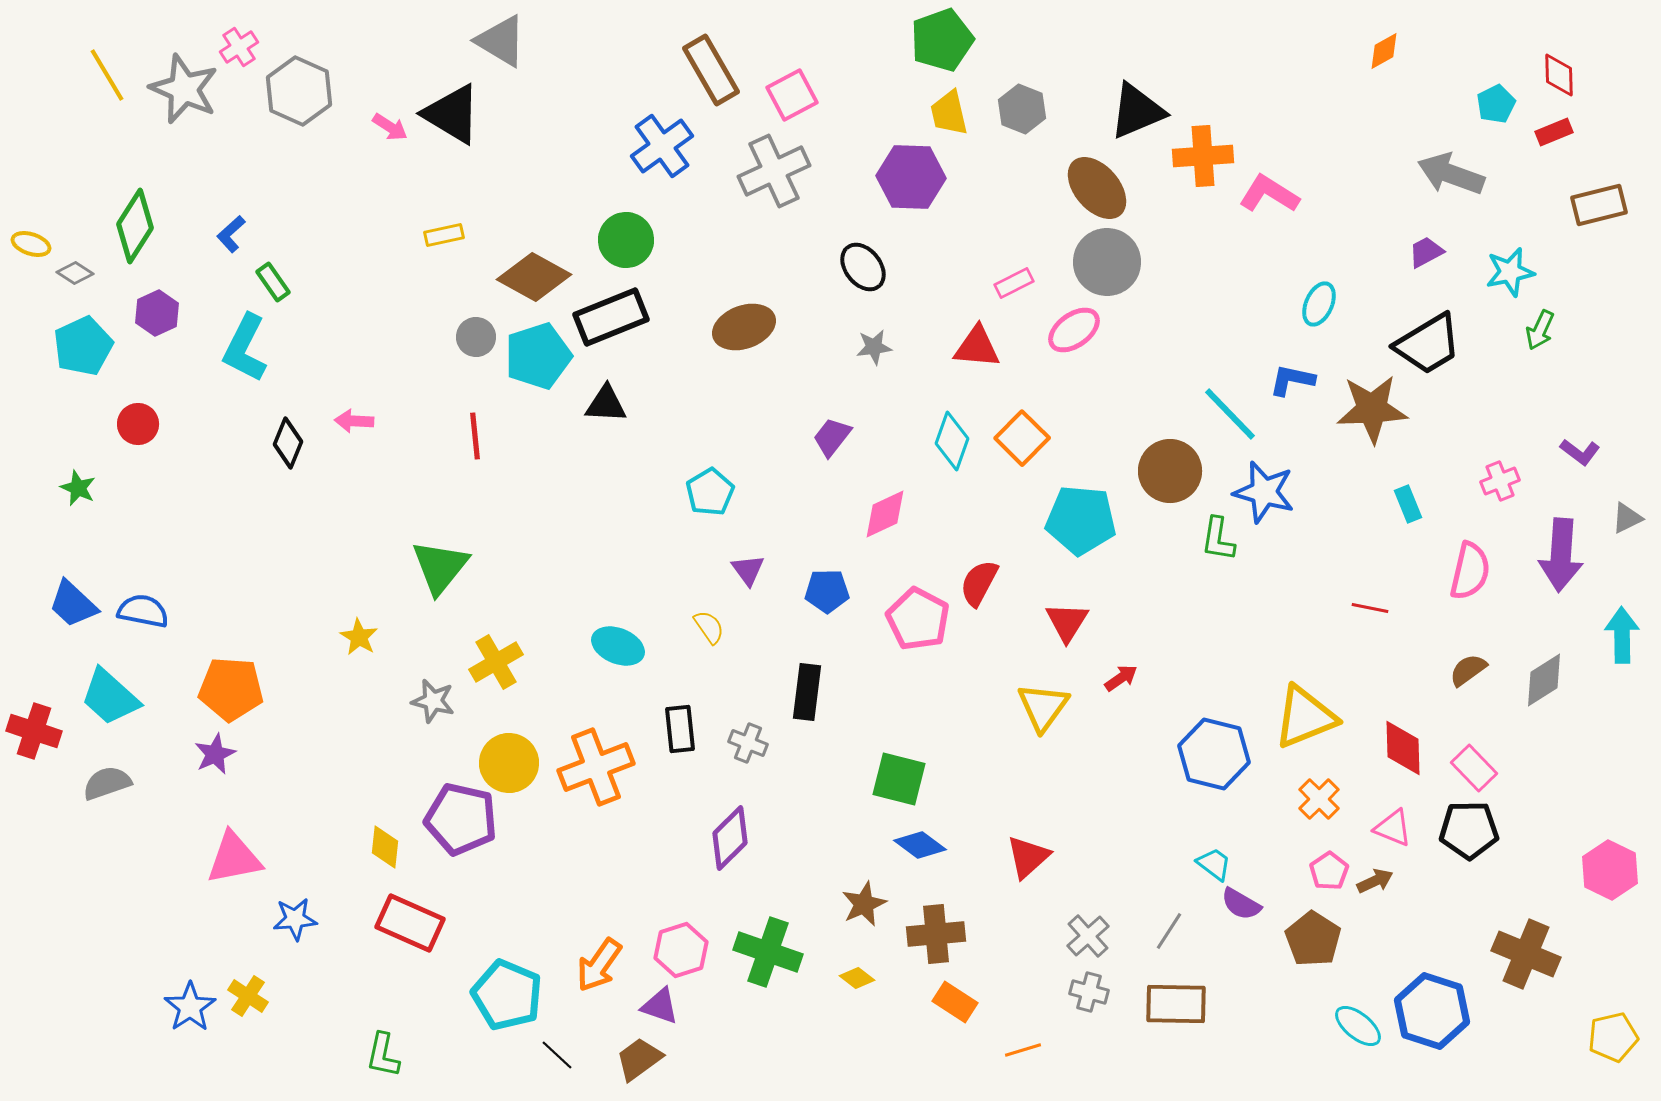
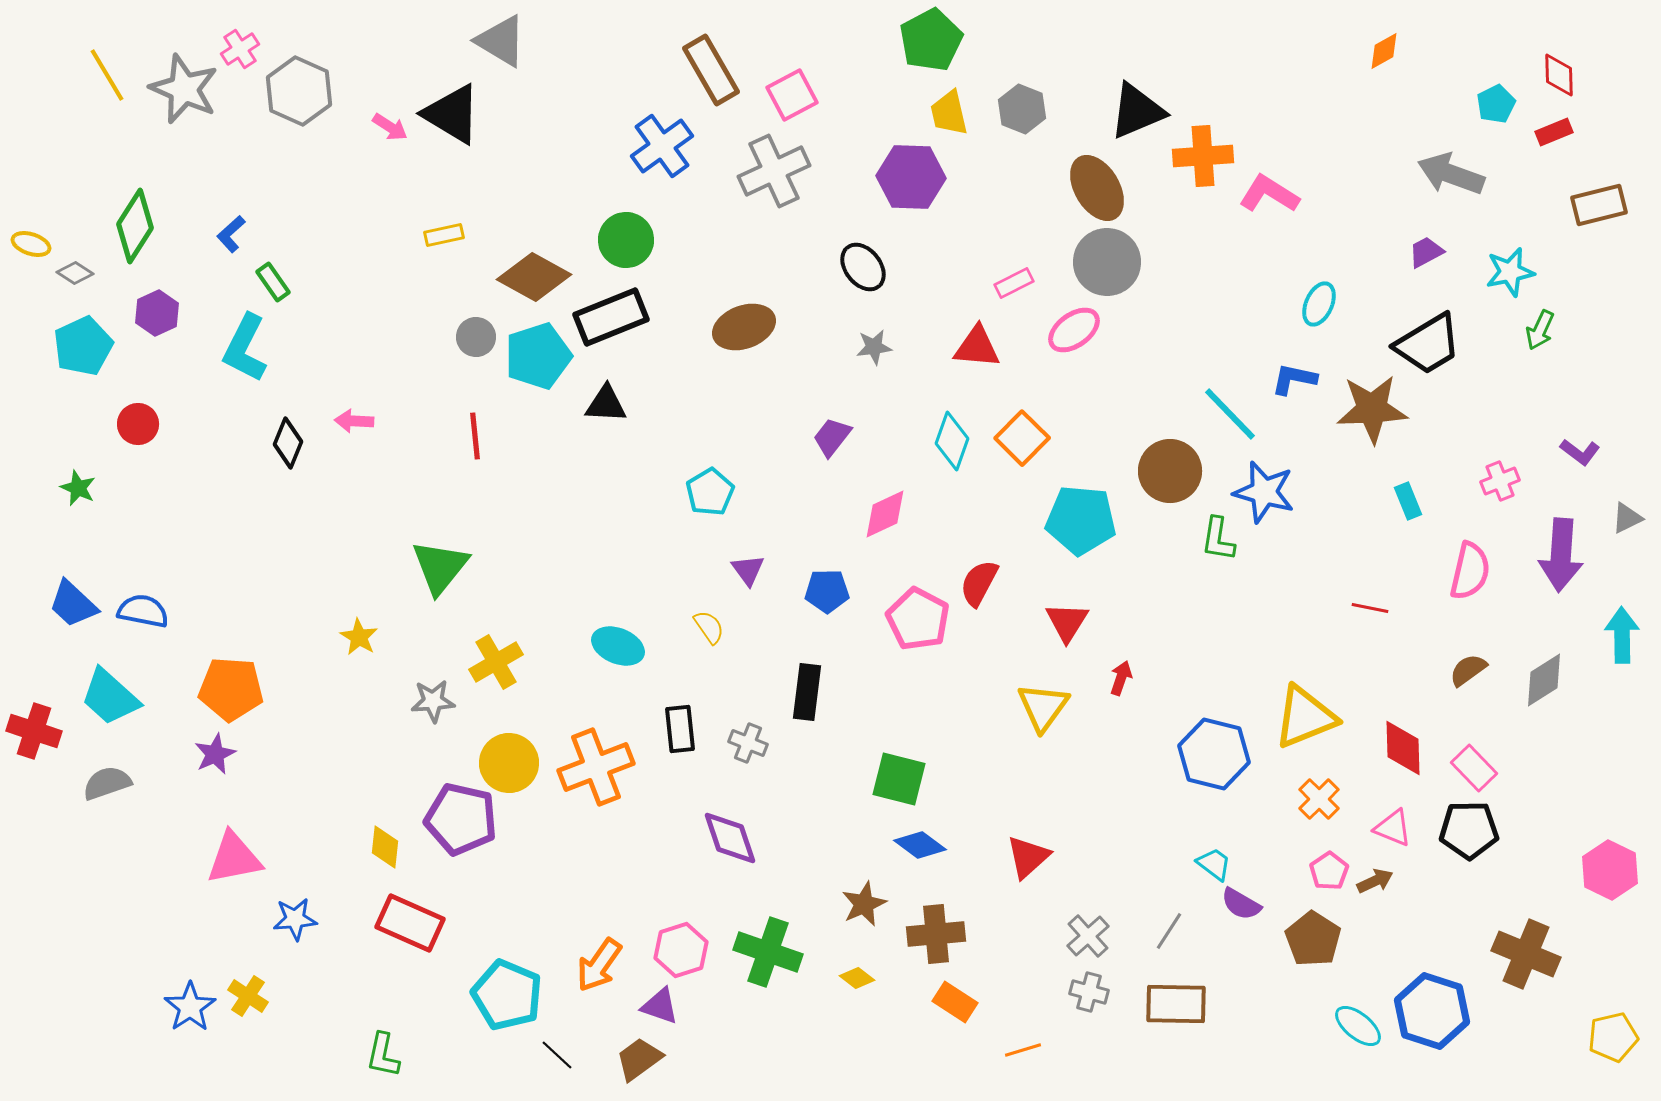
green pentagon at (942, 40): moved 11 px left; rotated 8 degrees counterclockwise
pink cross at (239, 47): moved 1 px right, 2 px down
brown ellipse at (1097, 188): rotated 10 degrees clockwise
blue L-shape at (1292, 380): moved 2 px right, 1 px up
cyan rectangle at (1408, 504): moved 3 px up
red arrow at (1121, 678): rotated 36 degrees counterclockwise
gray star at (433, 701): rotated 18 degrees counterclockwise
purple diamond at (730, 838): rotated 64 degrees counterclockwise
